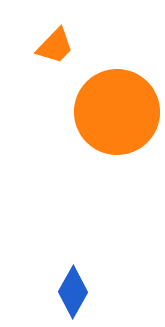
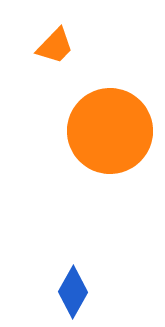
orange circle: moved 7 px left, 19 px down
